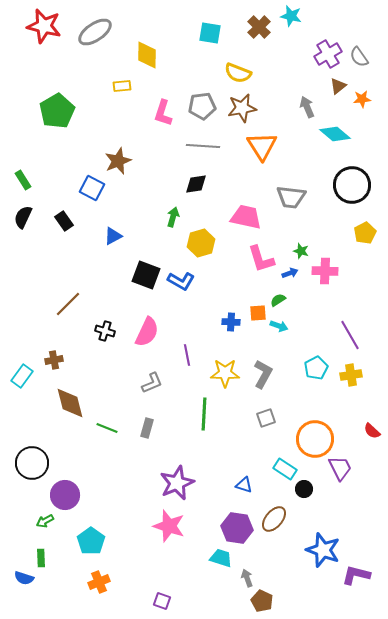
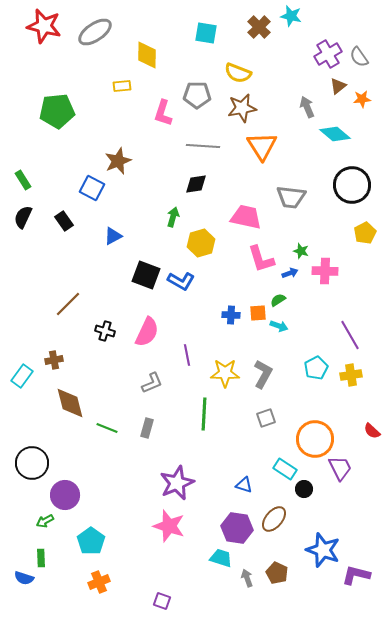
cyan square at (210, 33): moved 4 px left
gray pentagon at (202, 106): moved 5 px left, 11 px up; rotated 8 degrees clockwise
green pentagon at (57, 111): rotated 24 degrees clockwise
blue cross at (231, 322): moved 7 px up
brown pentagon at (262, 601): moved 15 px right, 28 px up
